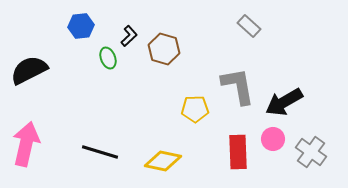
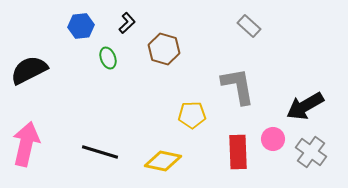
black L-shape: moved 2 px left, 13 px up
black arrow: moved 21 px right, 4 px down
yellow pentagon: moved 3 px left, 6 px down
